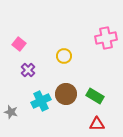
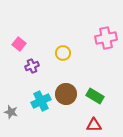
yellow circle: moved 1 px left, 3 px up
purple cross: moved 4 px right, 4 px up; rotated 24 degrees clockwise
red triangle: moved 3 px left, 1 px down
